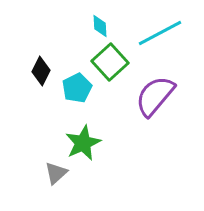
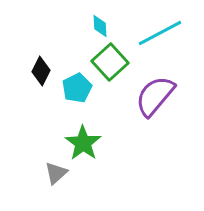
green star: rotated 12 degrees counterclockwise
